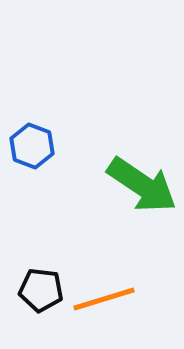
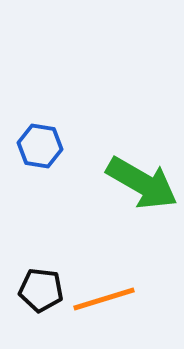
blue hexagon: moved 8 px right; rotated 12 degrees counterclockwise
green arrow: moved 2 px up; rotated 4 degrees counterclockwise
